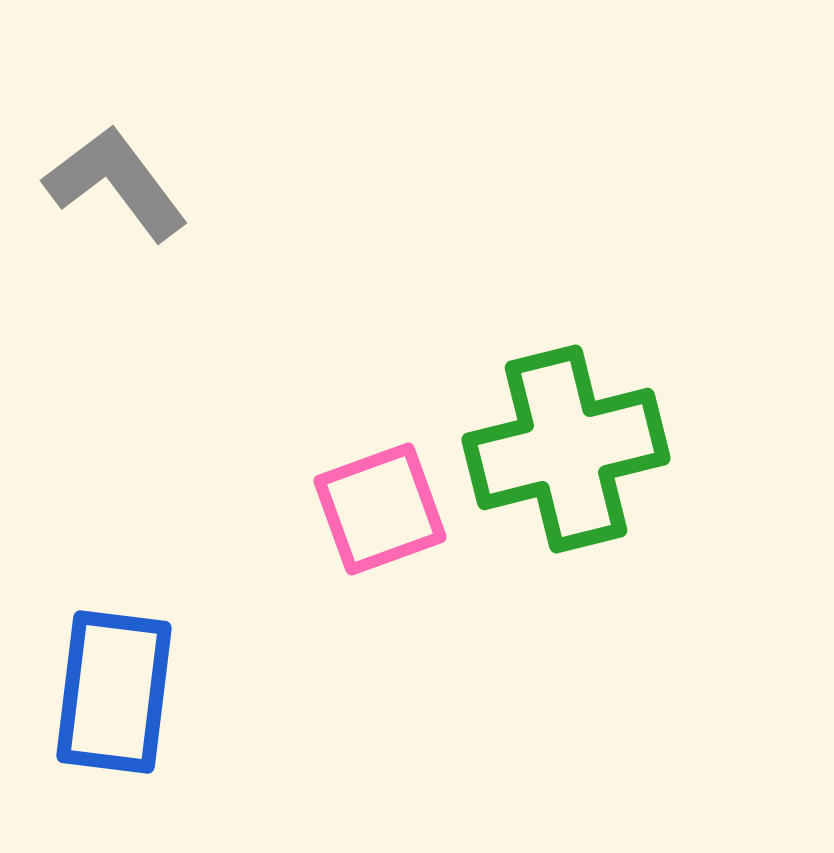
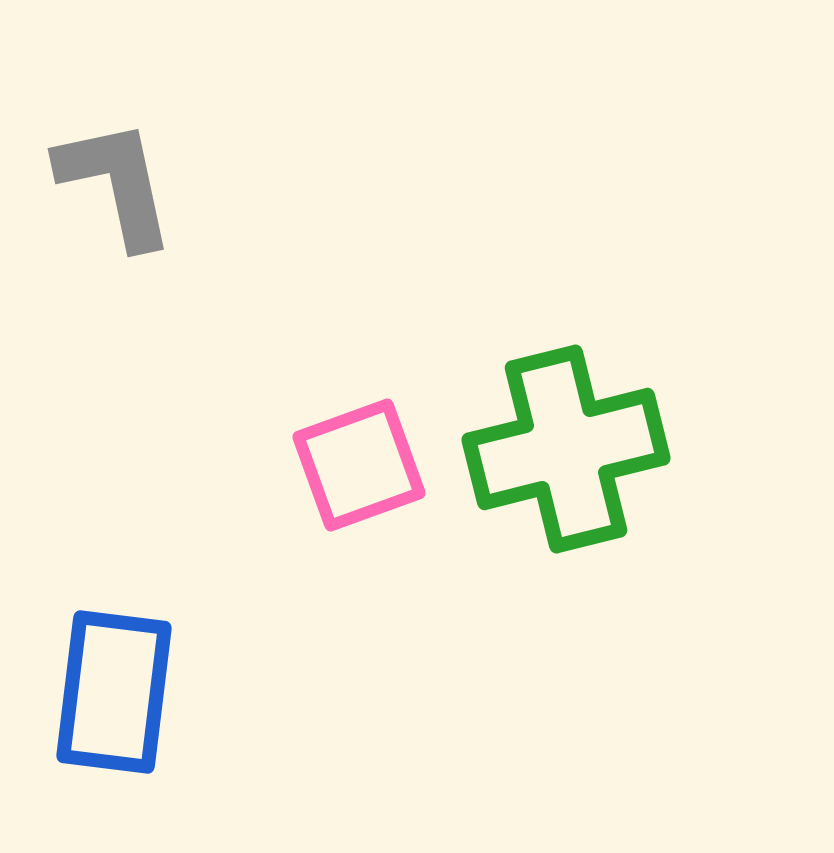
gray L-shape: rotated 25 degrees clockwise
pink square: moved 21 px left, 44 px up
